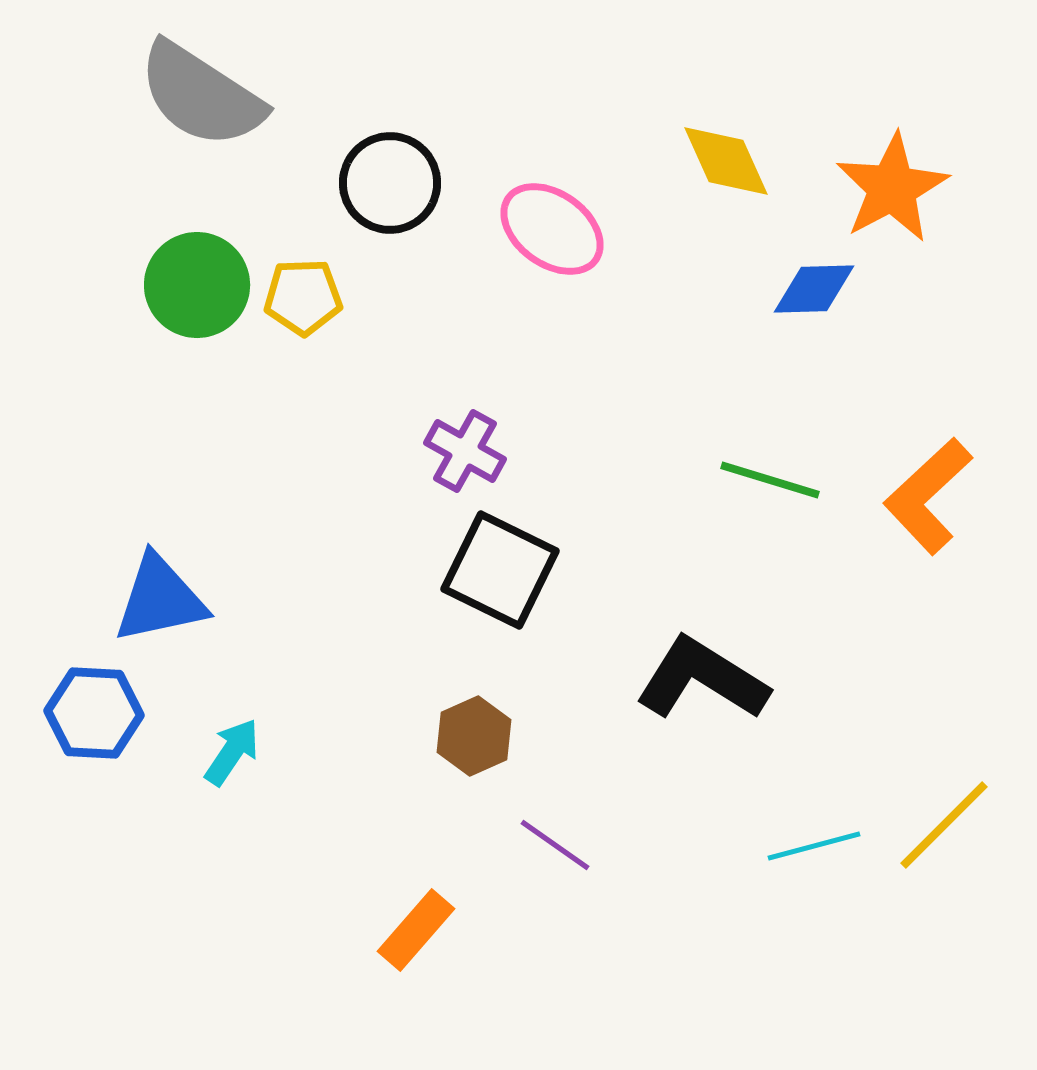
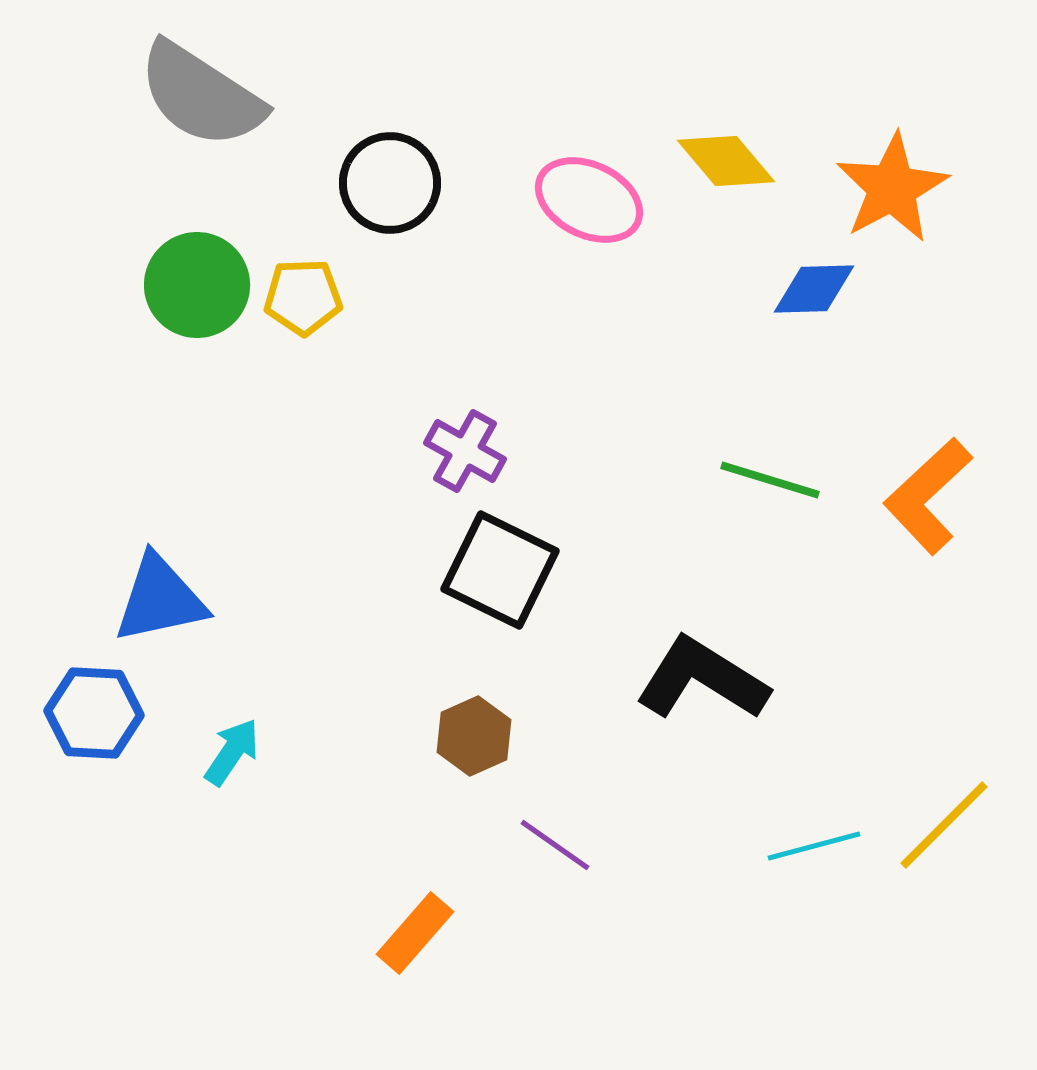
yellow diamond: rotated 16 degrees counterclockwise
pink ellipse: moved 37 px right, 29 px up; rotated 10 degrees counterclockwise
orange rectangle: moved 1 px left, 3 px down
